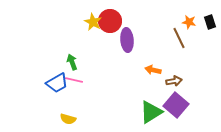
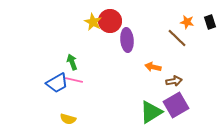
orange star: moved 2 px left
brown line: moved 2 px left; rotated 20 degrees counterclockwise
orange arrow: moved 3 px up
purple square: rotated 20 degrees clockwise
